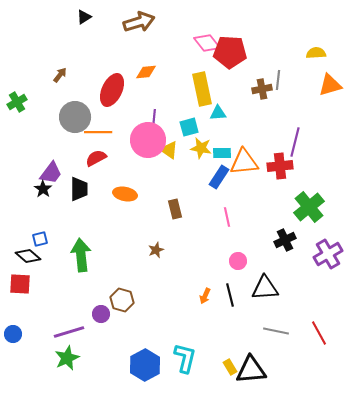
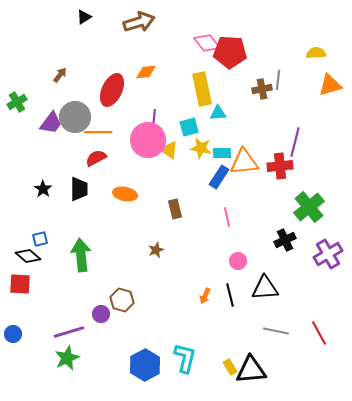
purple trapezoid at (51, 173): moved 50 px up
